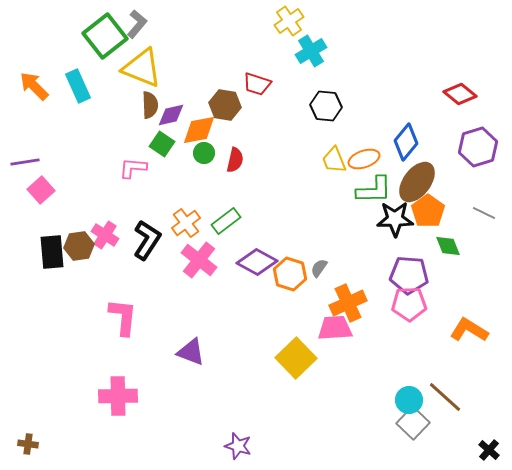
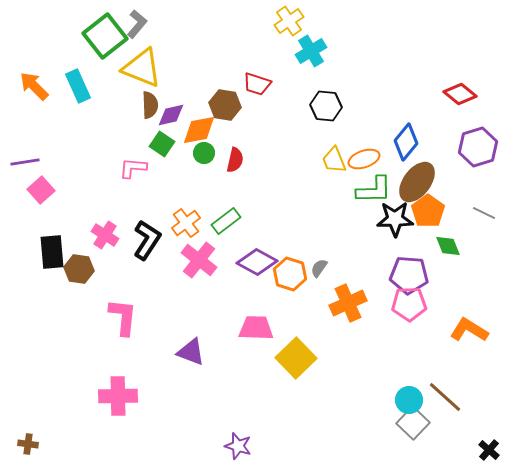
brown hexagon at (79, 246): moved 23 px down; rotated 16 degrees clockwise
pink trapezoid at (335, 328): moved 79 px left; rotated 6 degrees clockwise
